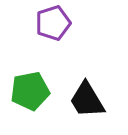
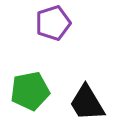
black trapezoid: moved 3 px down
